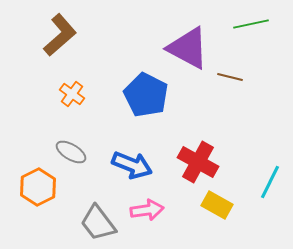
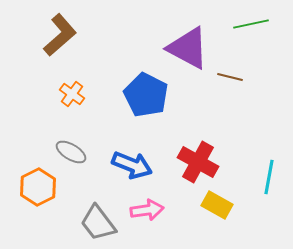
cyan line: moved 1 px left, 5 px up; rotated 16 degrees counterclockwise
